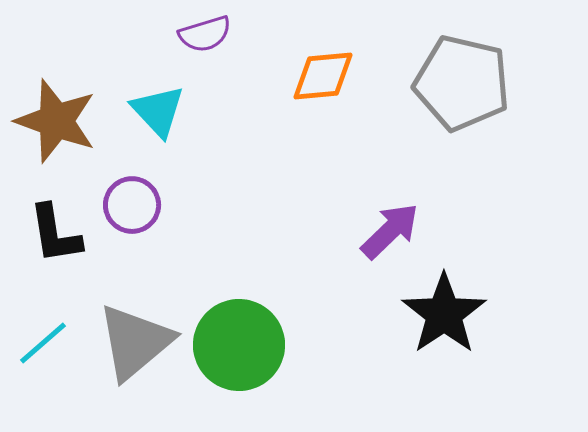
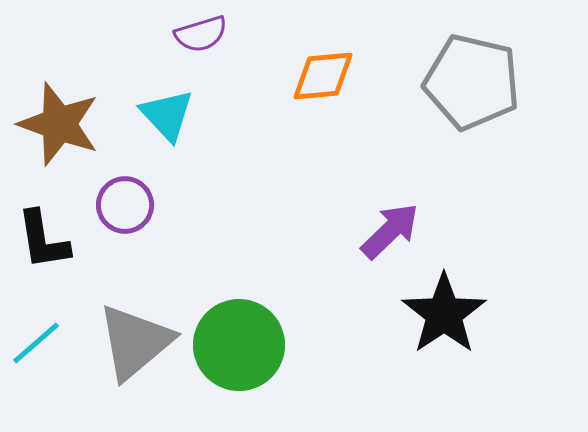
purple semicircle: moved 4 px left
gray pentagon: moved 10 px right, 1 px up
cyan triangle: moved 9 px right, 4 px down
brown star: moved 3 px right, 3 px down
purple circle: moved 7 px left
black L-shape: moved 12 px left, 6 px down
cyan line: moved 7 px left
